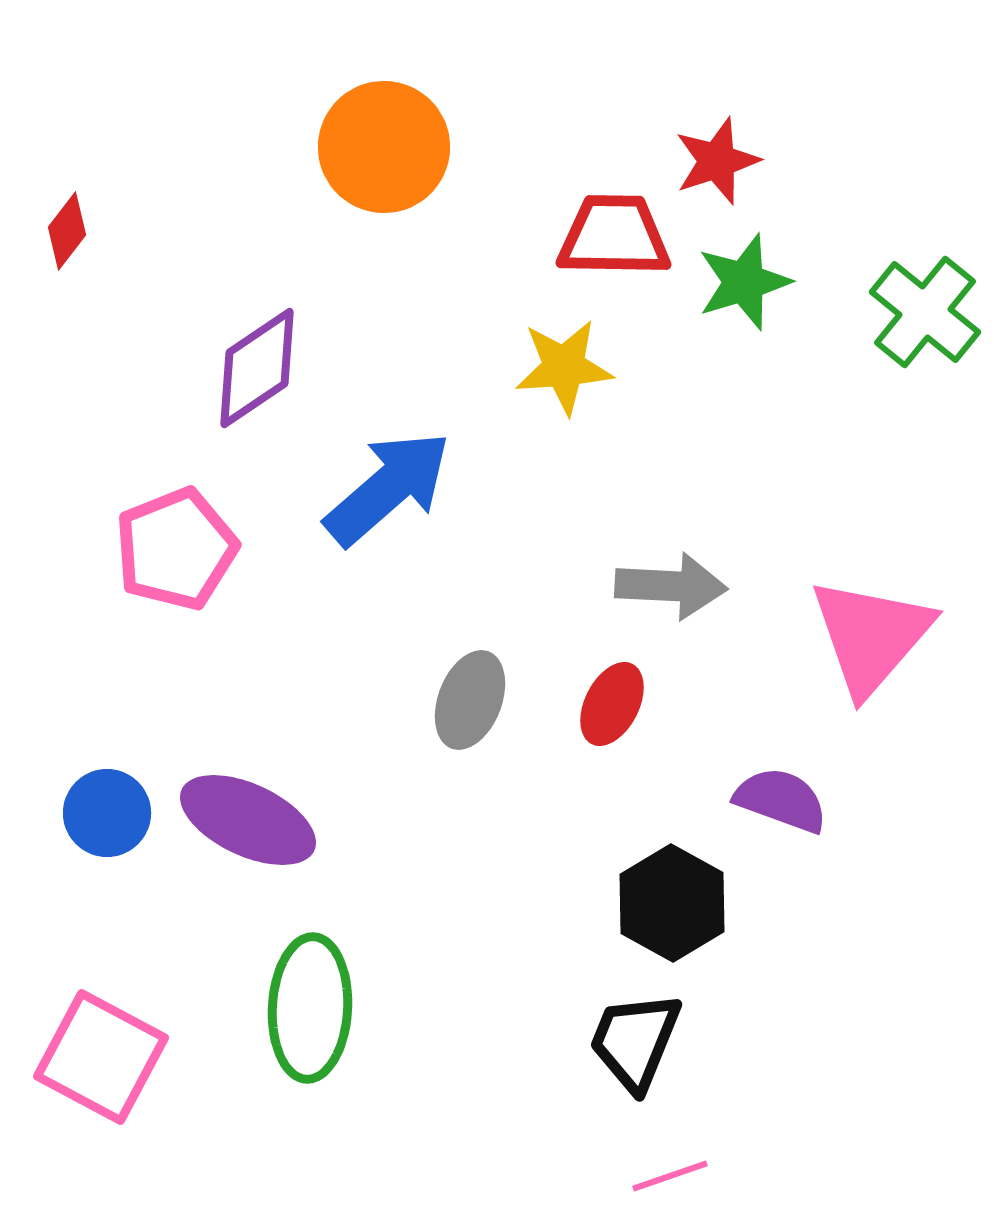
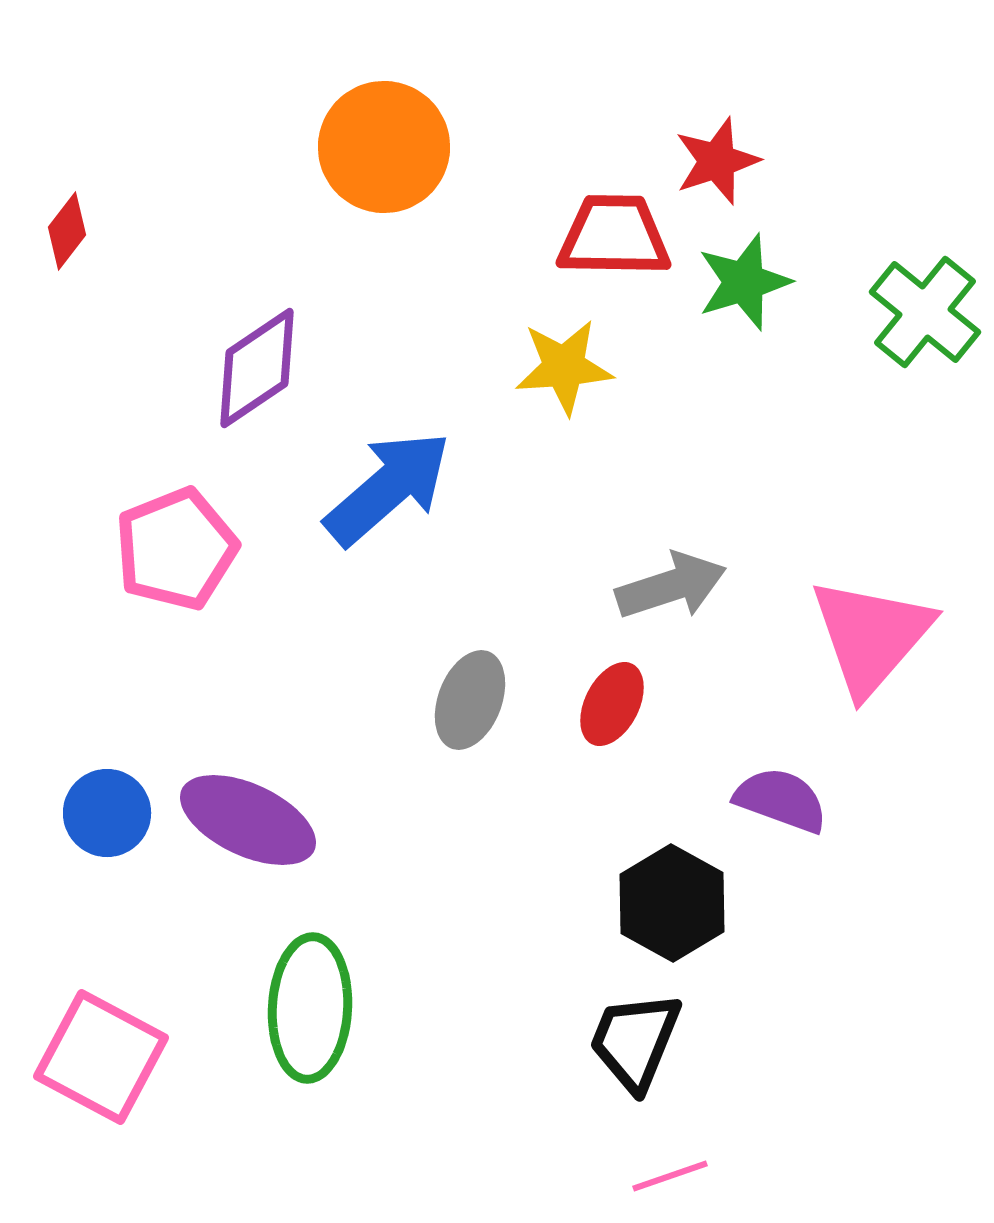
gray arrow: rotated 21 degrees counterclockwise
